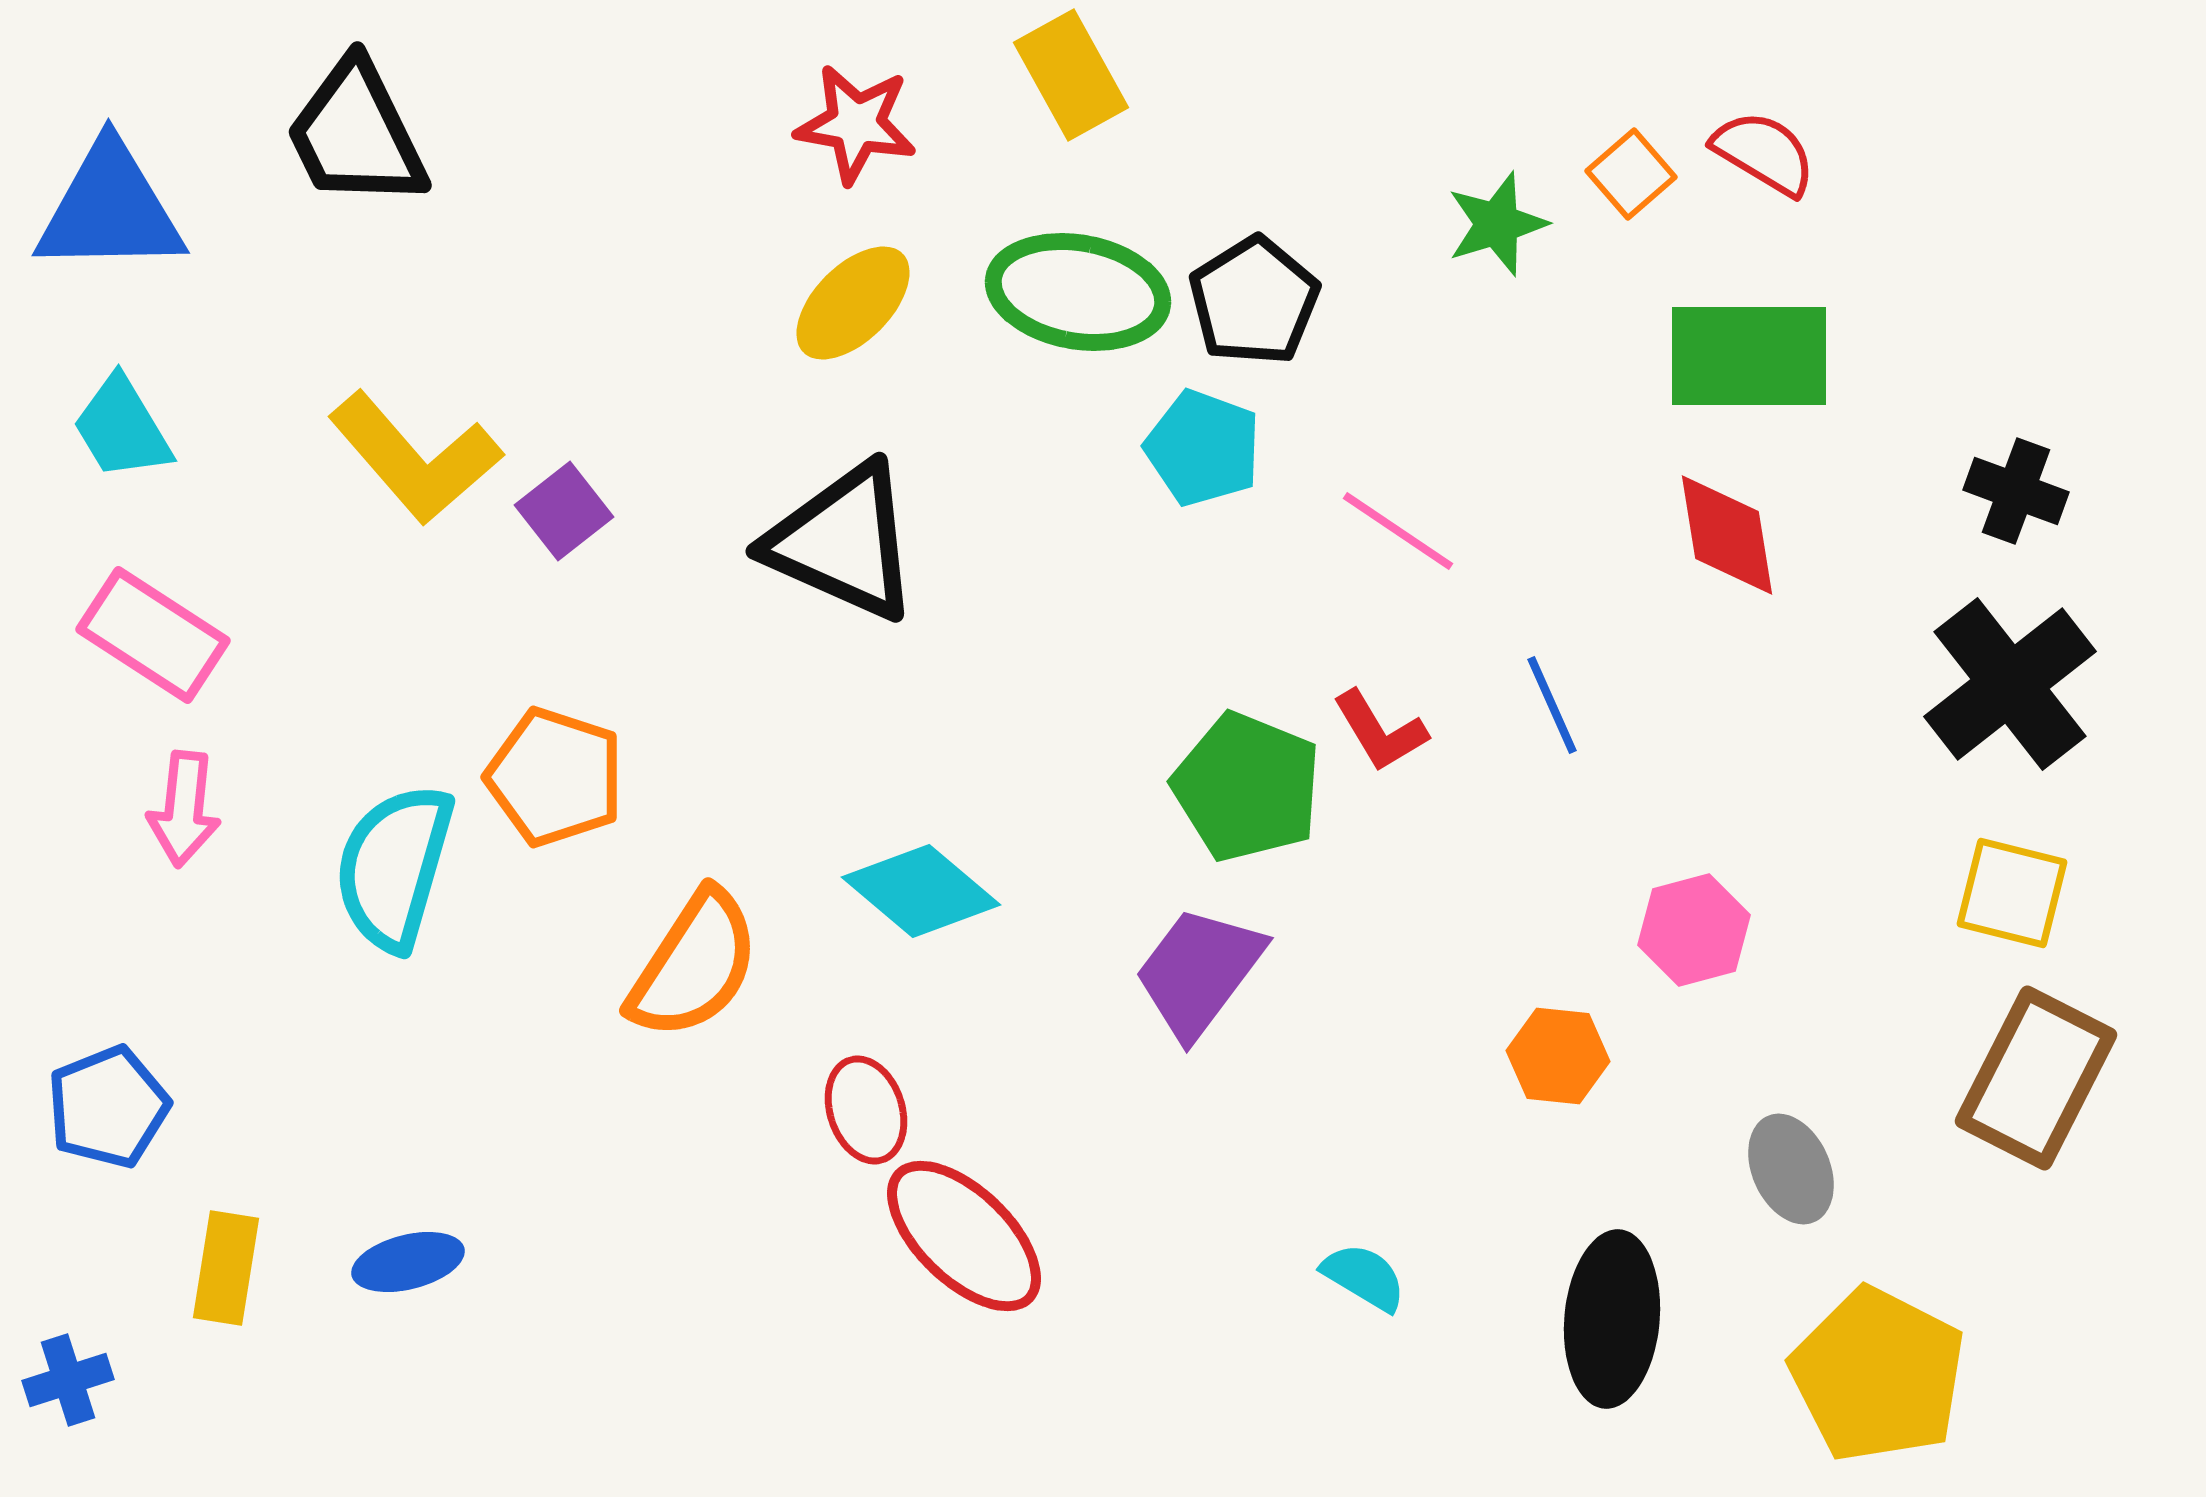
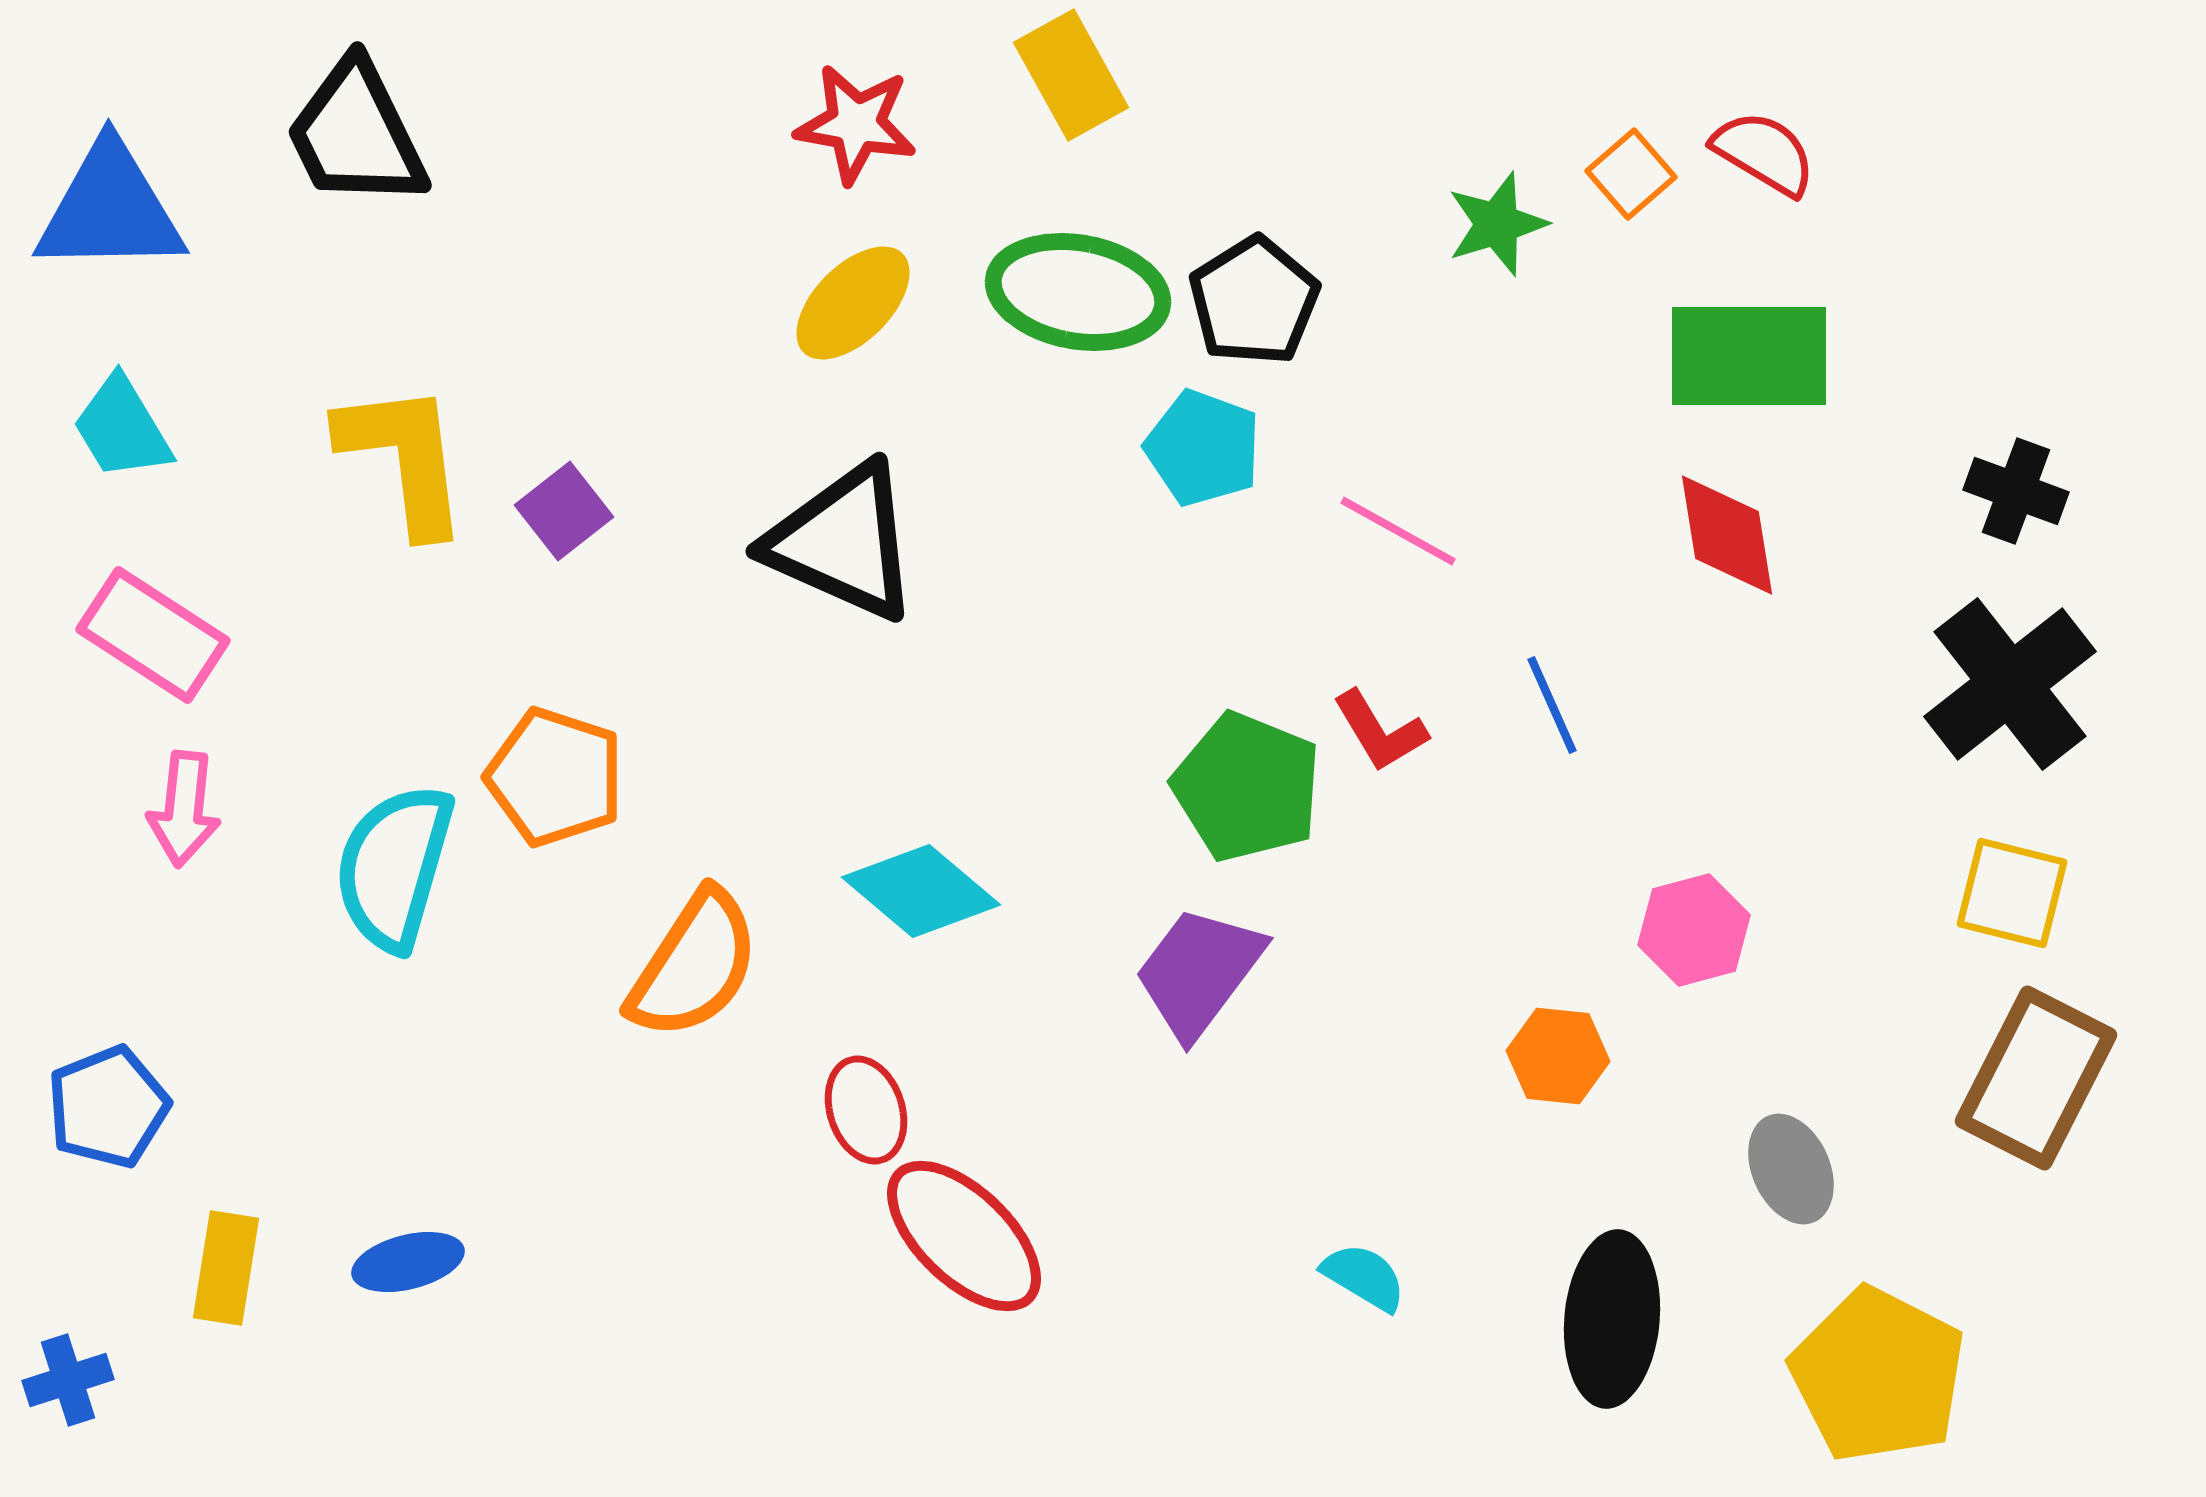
yellow L-shape at (415, 458): moved 11 px left; rotated 146 degrees counterclockwise
pink line at (1398, 531): rotated 5 degrees counterclockwise
